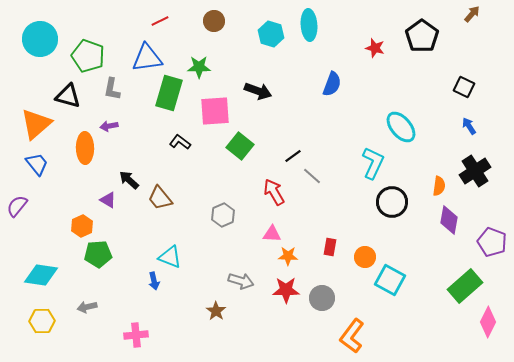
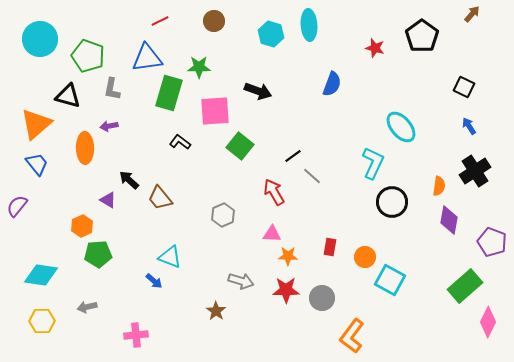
blue arrow at (154, 281): rotated 36 degrees counterclockwise
